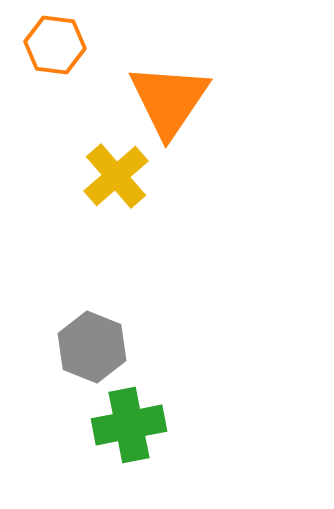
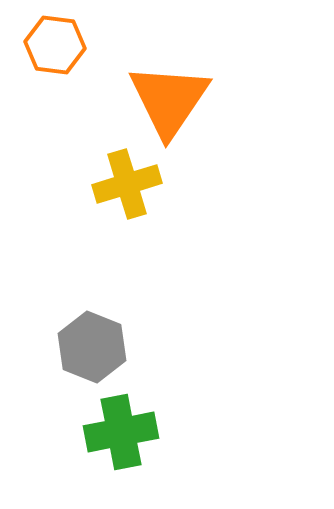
yellow cross: moved 11 px right, 8 px down; rotated 24 degrees clockwise
green cross: moved 8 px left, 7 px down
